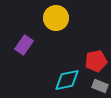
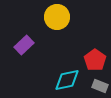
yellow circle: moved 1 px right, 1 px up
purple rectangle: rotated 12 degrees clockwise
red pentagon: moved 1 px left, 1 px up; rotated 25 degrees counterclockwise
